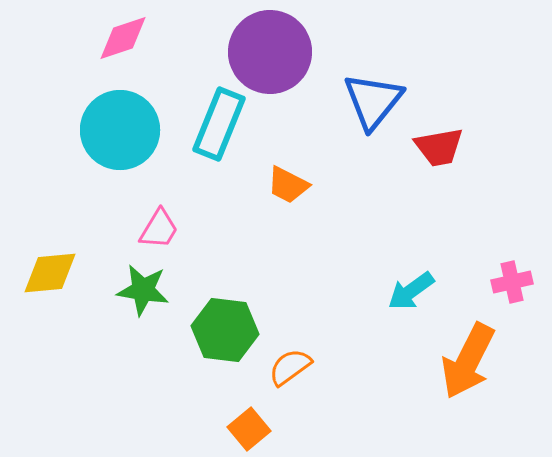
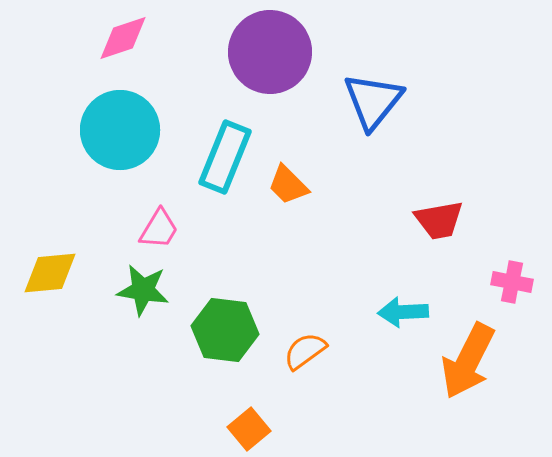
cyan rectangle: moved 6 px right, 33 px down
red trapezoid: moved 73 px down
orange trapezoid: rotated 18 degrees clockwise
pink cross: rotated 24 degrees clockwise
cyan arrow: moved 8 px left, 21 px down; rotated 33 degrees clockwise
orange semicircle: moved 15 px right, 16 px up
